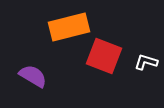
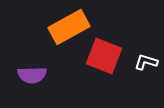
orange rectangle: rotated 15 degrees counterclockwise
purple semicircle: moved 1 px left, 1 px up; rotated 148 degrees clockwise
